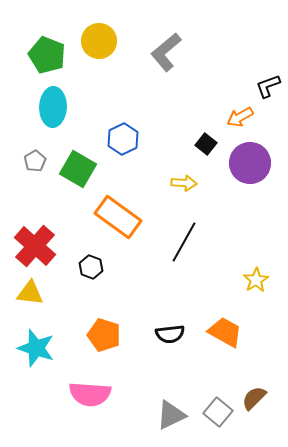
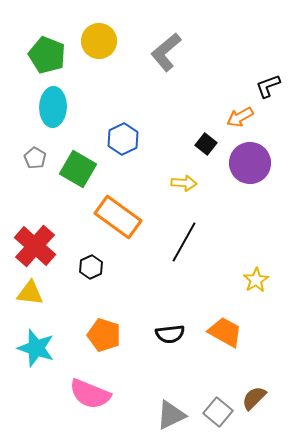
gray pentagon: moved 3 px up; rotated 10 degrees counterclockwise
black hexagon: rotated 15 degrees clockwise
pink semicircle: rotated 18 degrees clockwise
